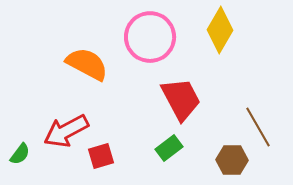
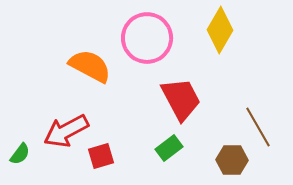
pink circle: moved 3 px left, 1 px down
orange semicircle: moved 3 px right, 2 px down
